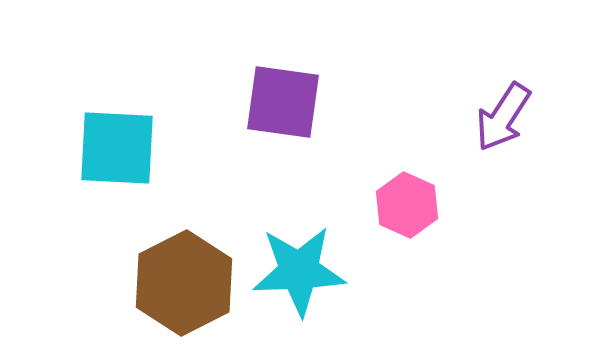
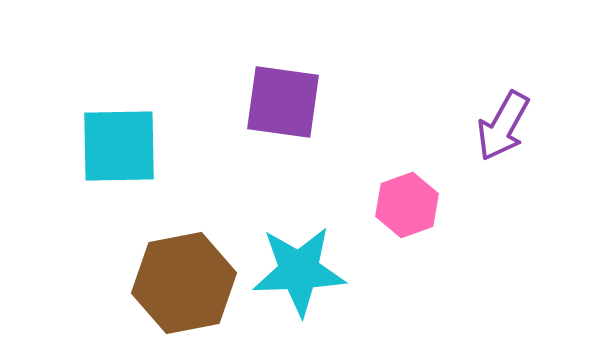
purple arrow: moved 9 px down; rotated 4 degrees counterclockwise
cyan square: moved 2 px right, 2 px up; rotated 4 degrees counterclockwise
pink hexagon: rotated 16 degrees clockwise
brown hexagon: rotated 16 degrees clockwise
